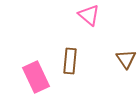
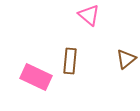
brown triangle: rotated 25 degrees clockwise
pink rectangle: rotated 40 degrees counterclockwise
